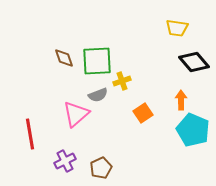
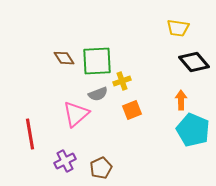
yellow trapezoid: moved 1 px right
brown diamond: rotated 15 degrees counterclockwise
gray semicircle: moved 1 px up
orange square: moved 11 px left, 3 px up; rotated 12 degrees clockwise
